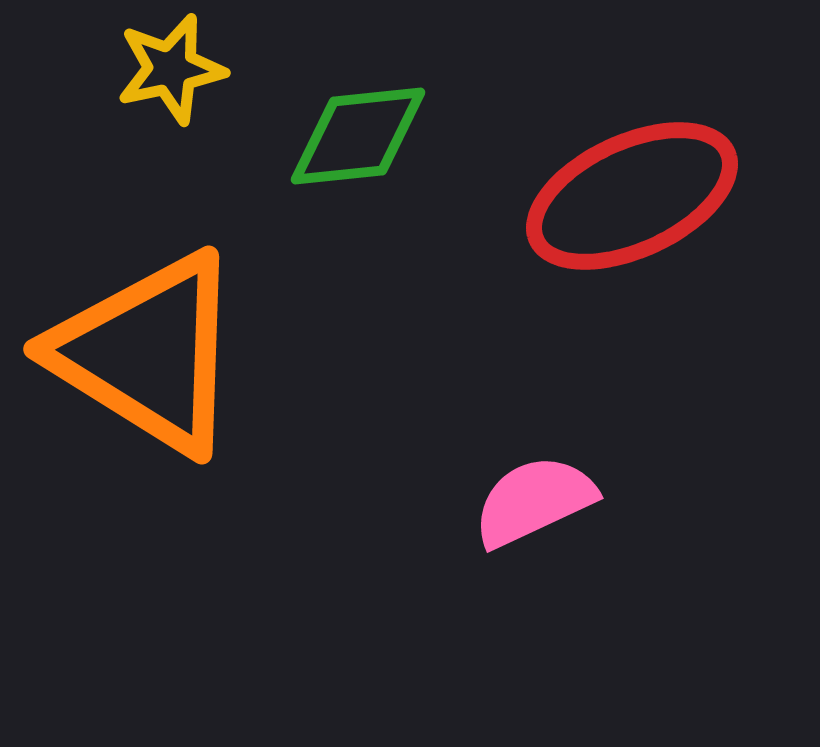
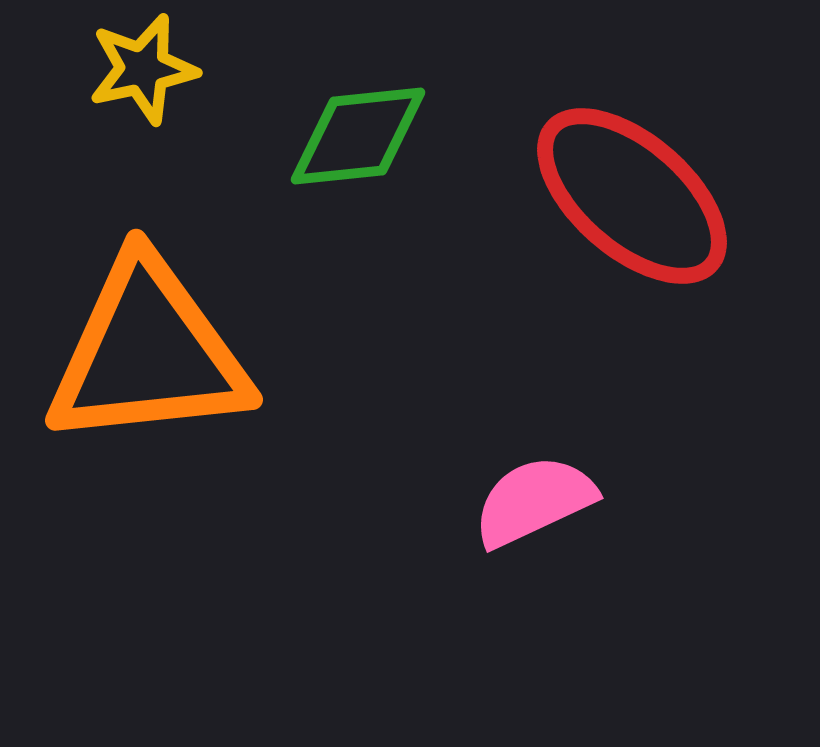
yellow star: moved 28 px left
red ellipse: rotated 66 degrees clockwise
orange triangle: rotated 38 degrees counterclockwise
